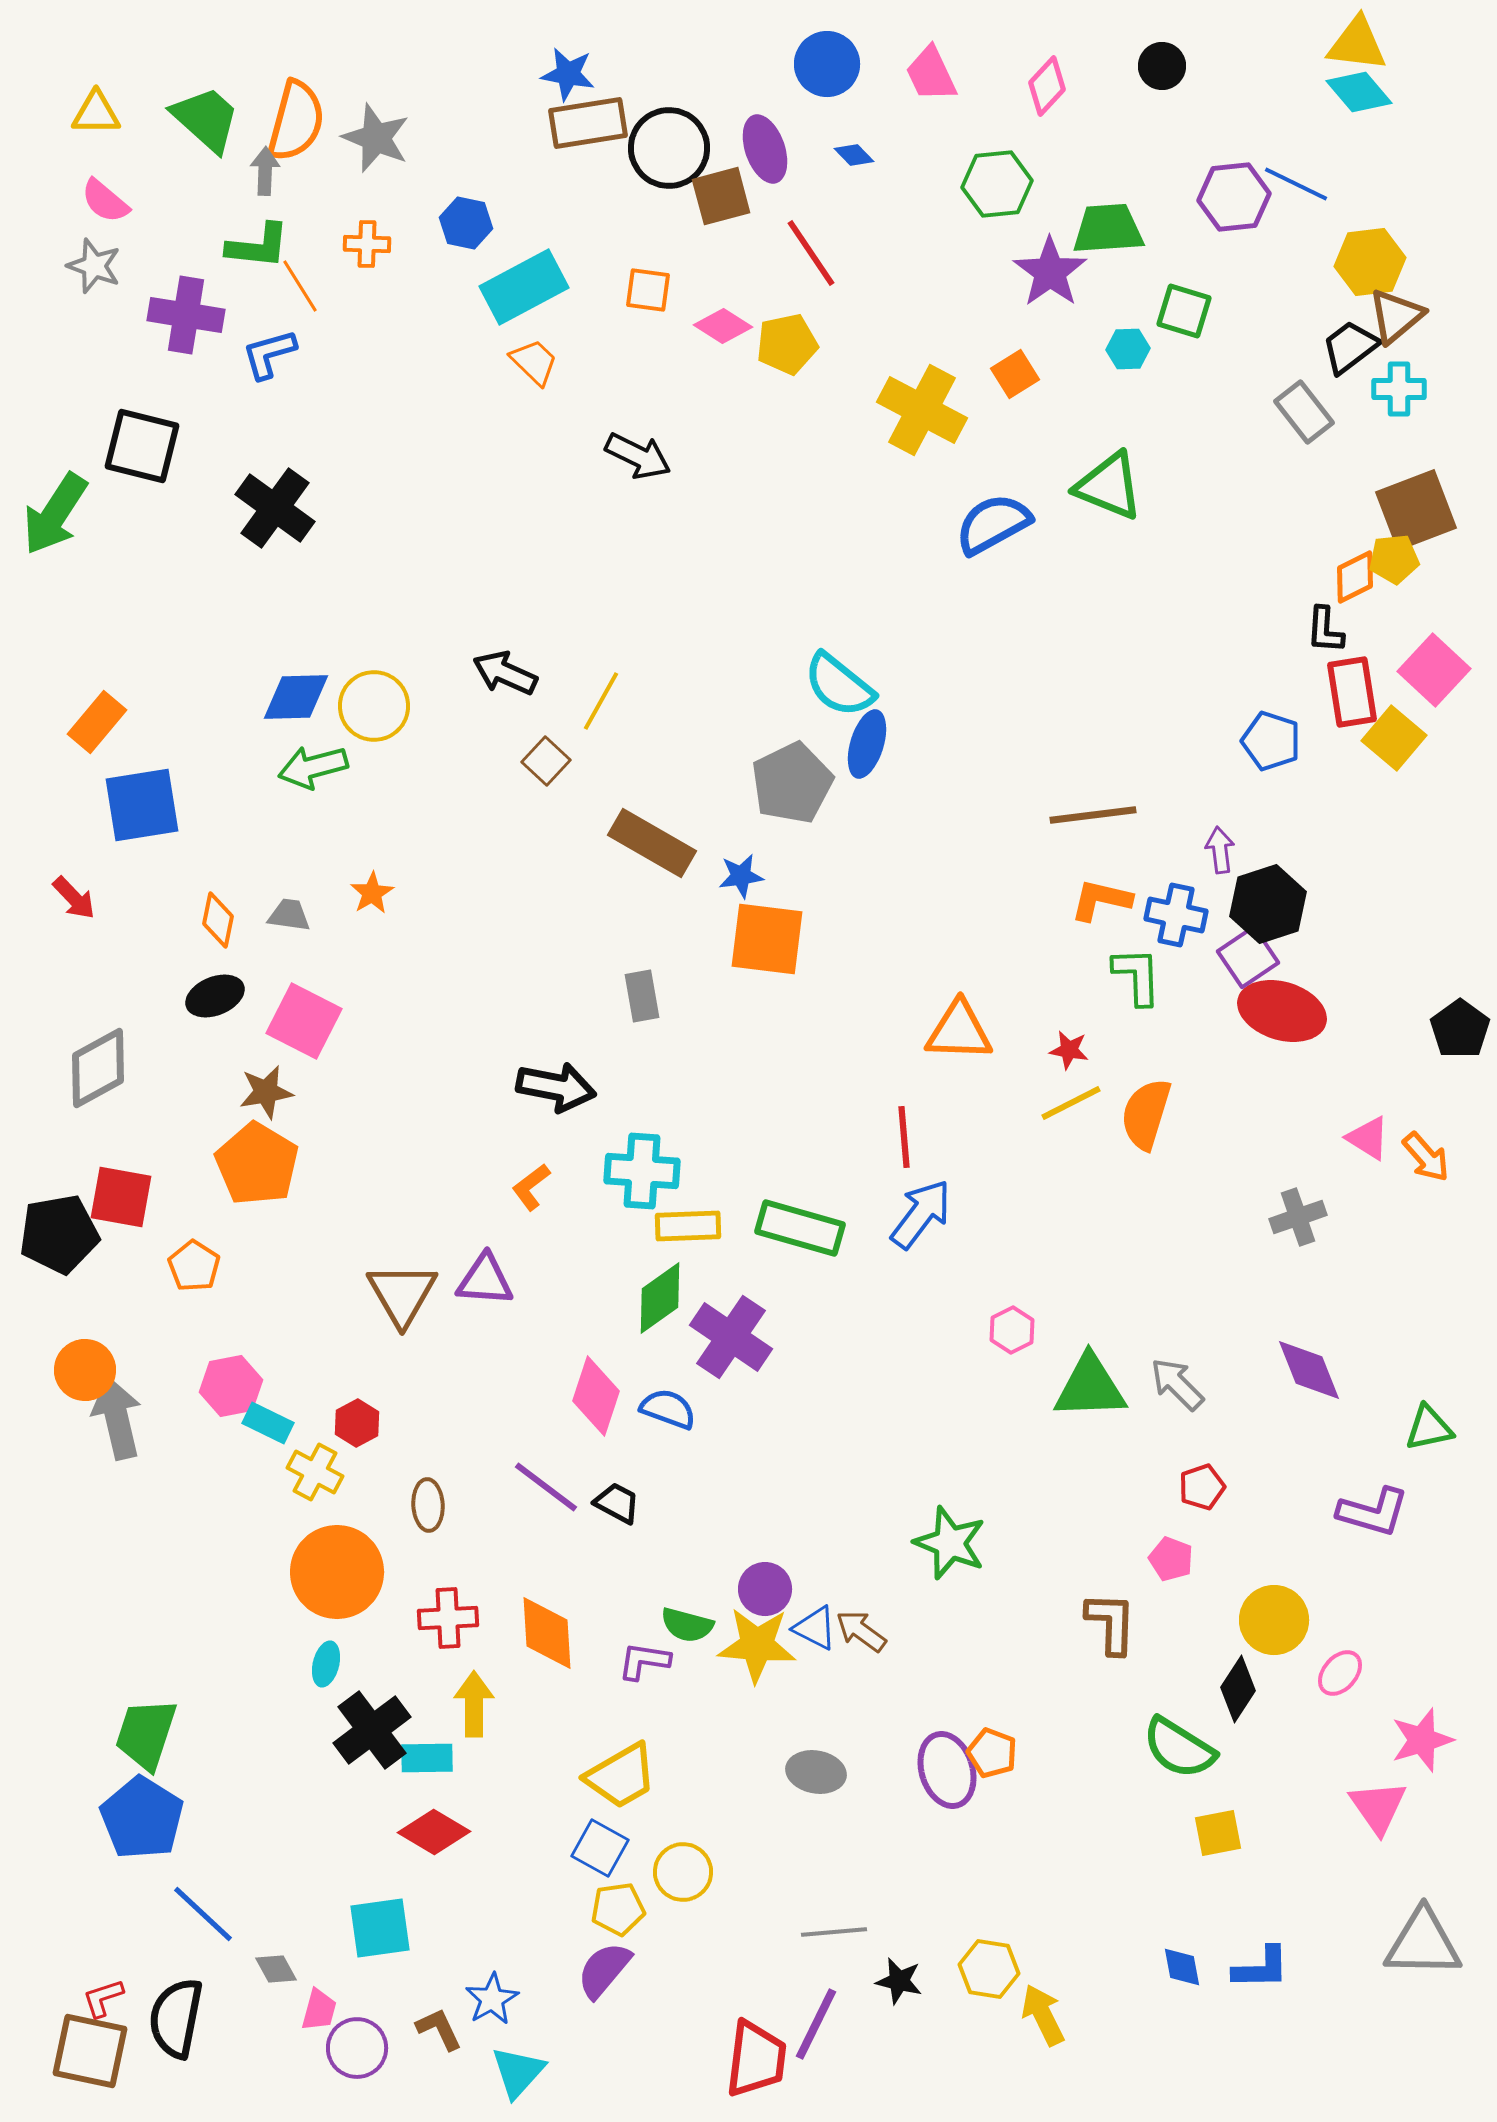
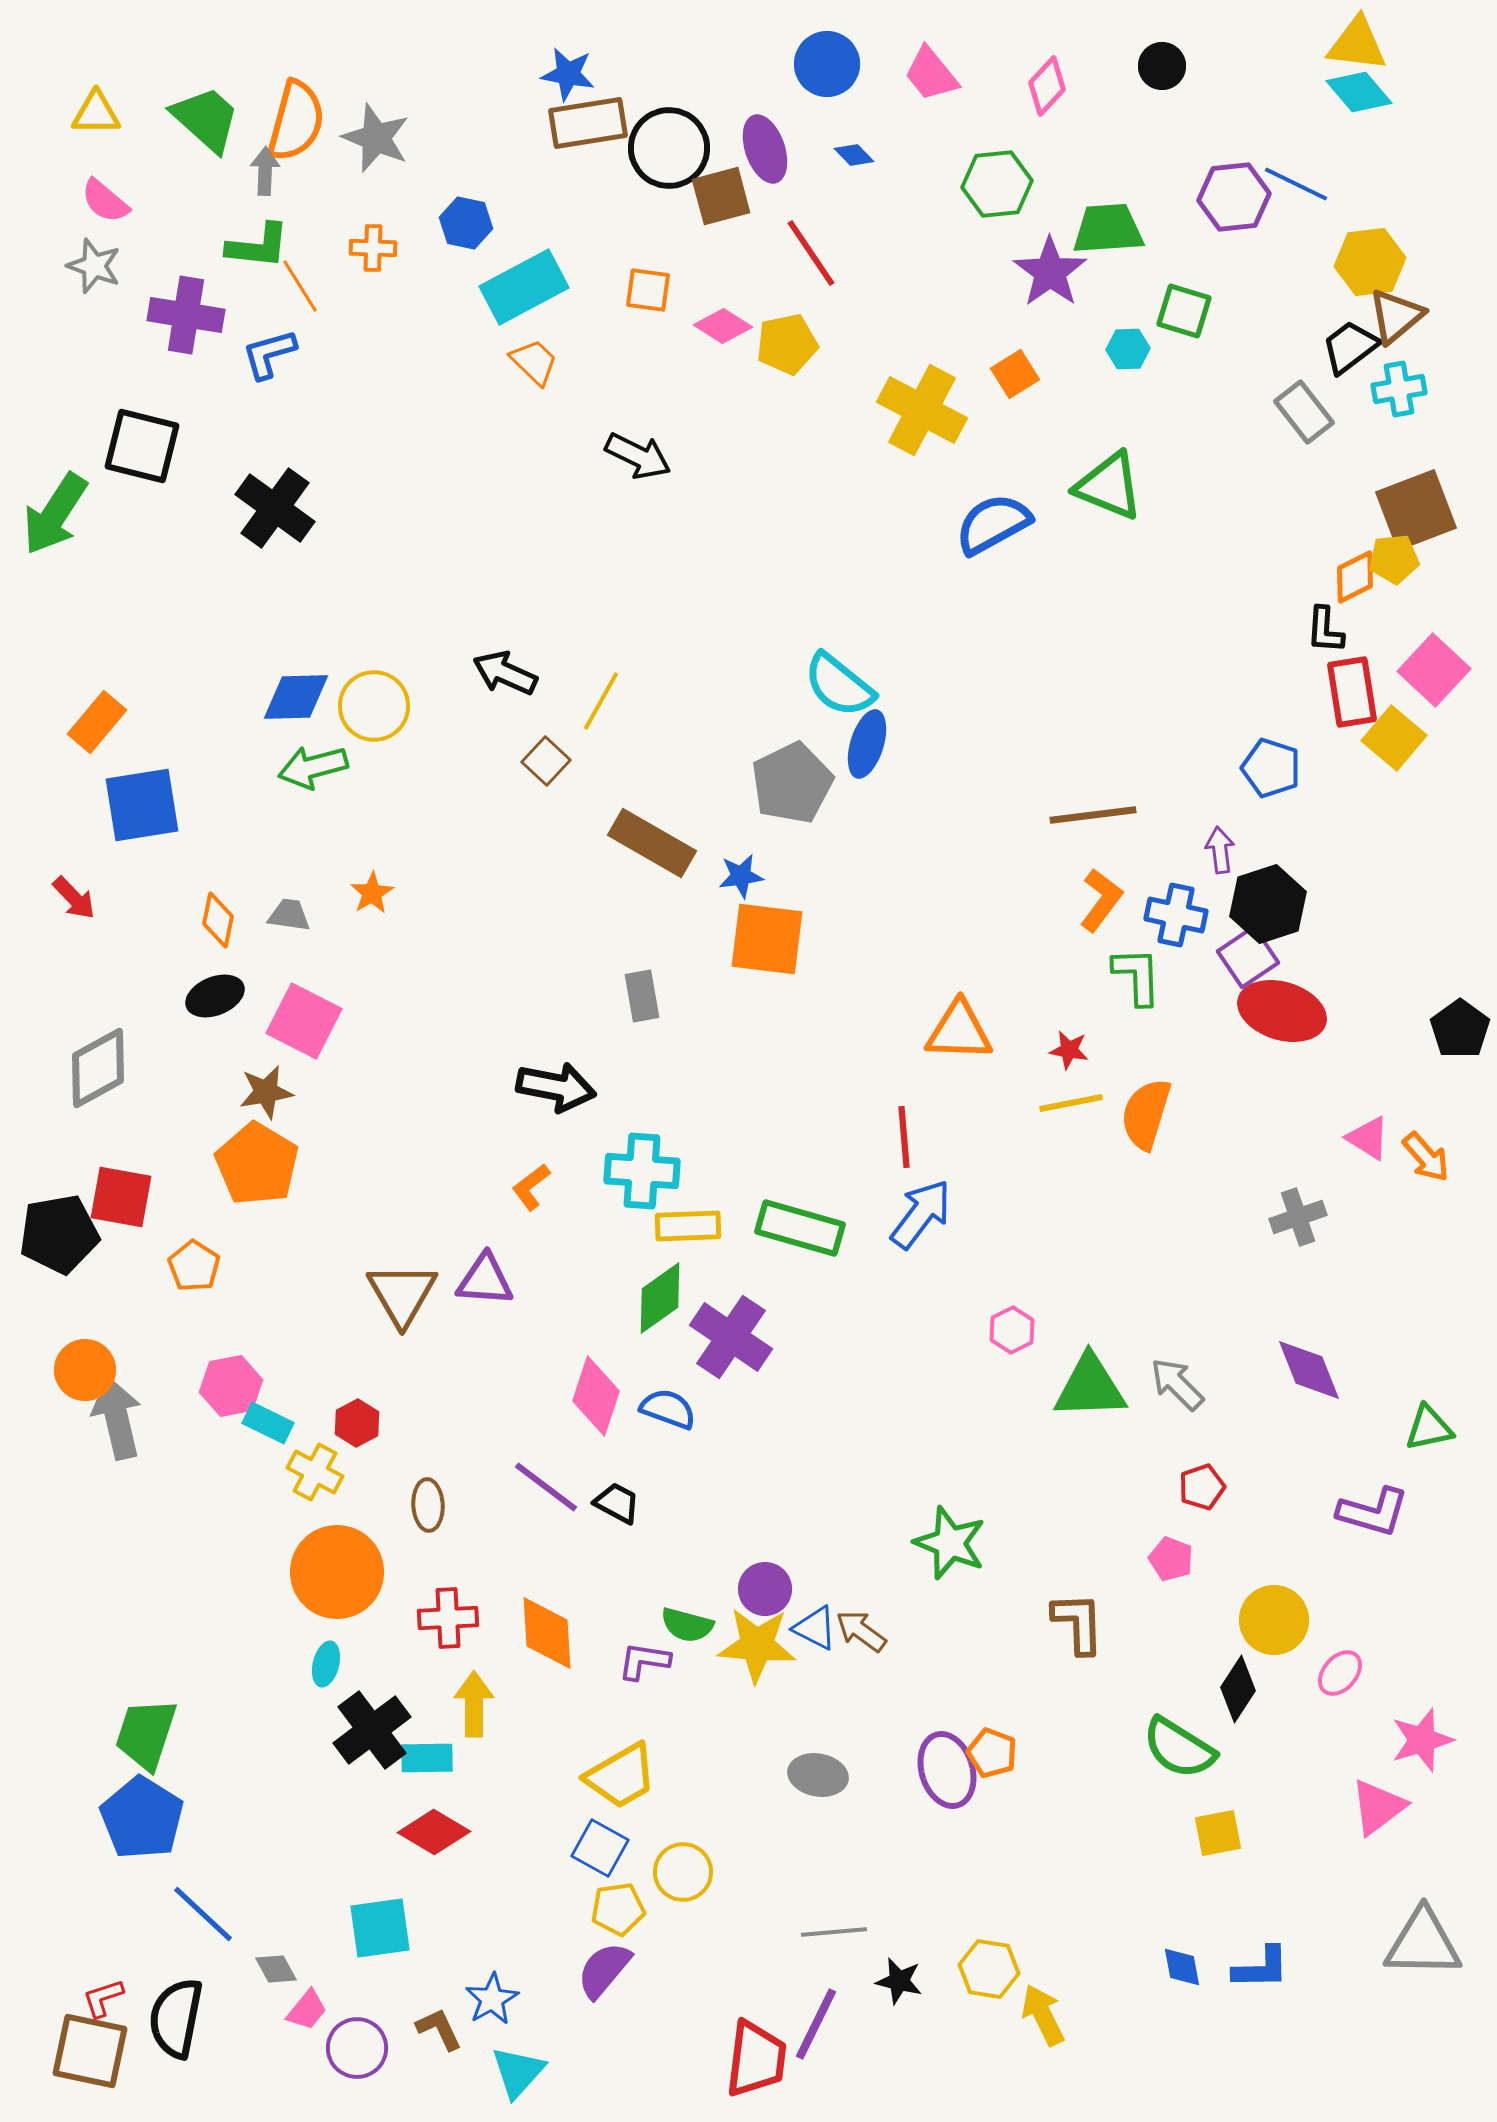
pink trapezoid at (931, 74): rotated 14 degrees counterclockwise
orange cross at (367, 244): moved 6 px right, 4 px down
cyan cross at (1399, 389): rotated 10 degrees counterclockwise
blue pentagon at (1271, 741): moved 27 px down
orange L-shape at (1101, 900): rotated 114 degrees clockwise
yellow line at (1071, 1103): rotated 16 degrees clockwise
brown L-shape at (1111, 1623): moved 33 px left; rotated 4 degrees counterclockwise
gray ellipse at (816, 1772): moved 2 px right, 3 px down
pink triangle at (1378, 1807): rotated 28 degrees clockwise
pink trapezoid at (319, 2010): moved 12 px left; rotated 24 degrees clockwise
